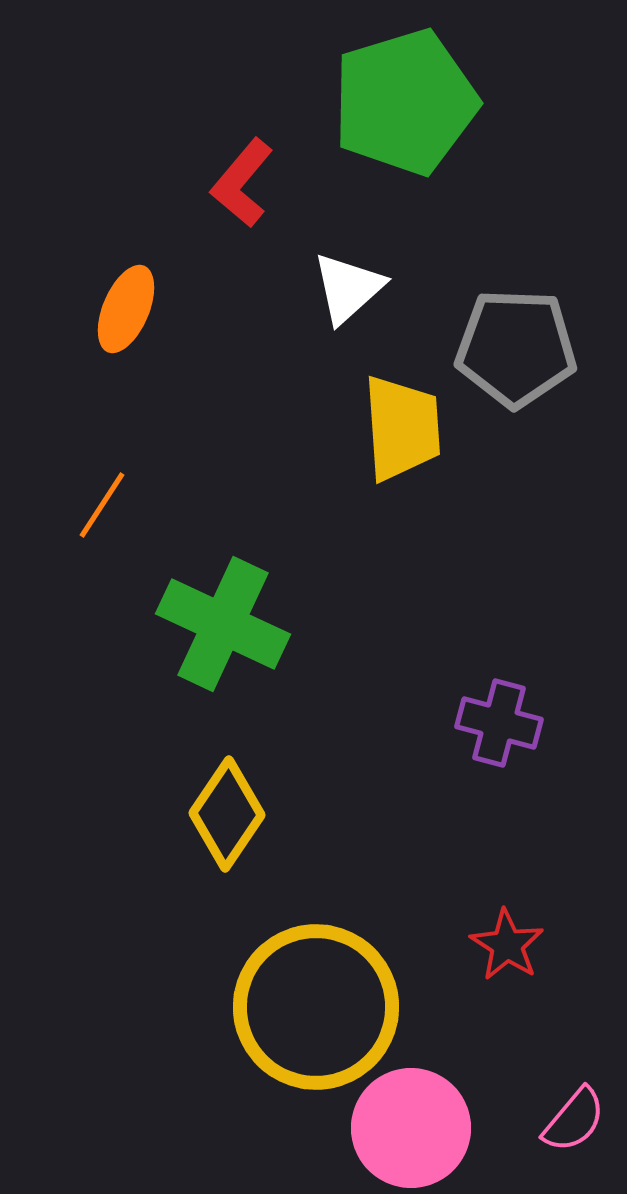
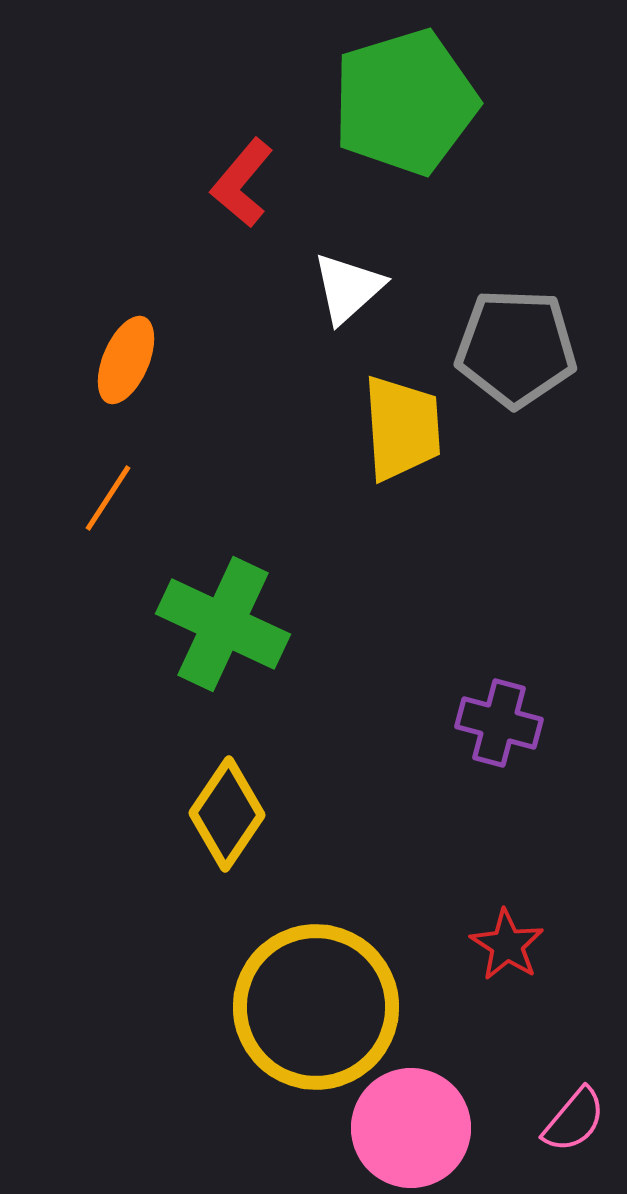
orange ellipse: moved 51 px down
orange line: moved 6 px right, 7 px up
